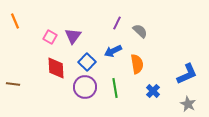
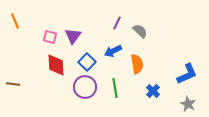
pink square: rotated 16 degrees counterclockwise
red diamond: moved 3 px up
